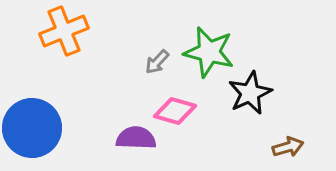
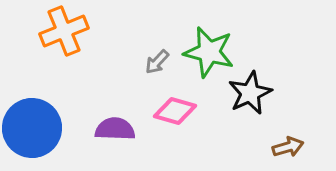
purple semicircle: moved 21 px left, 9 px up
